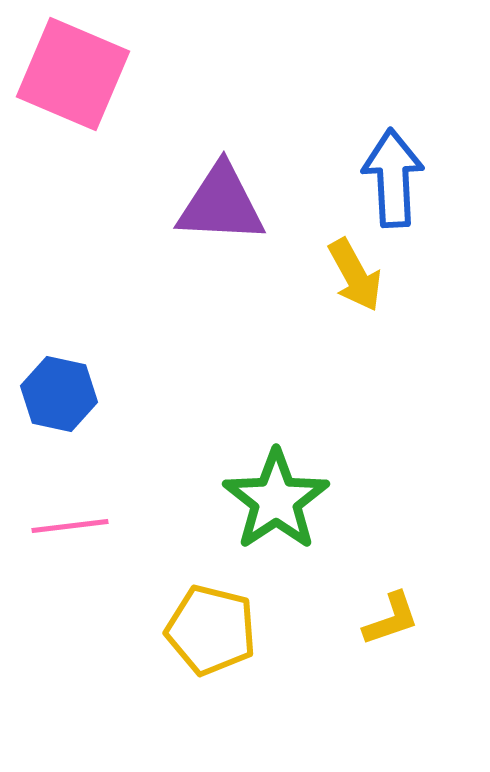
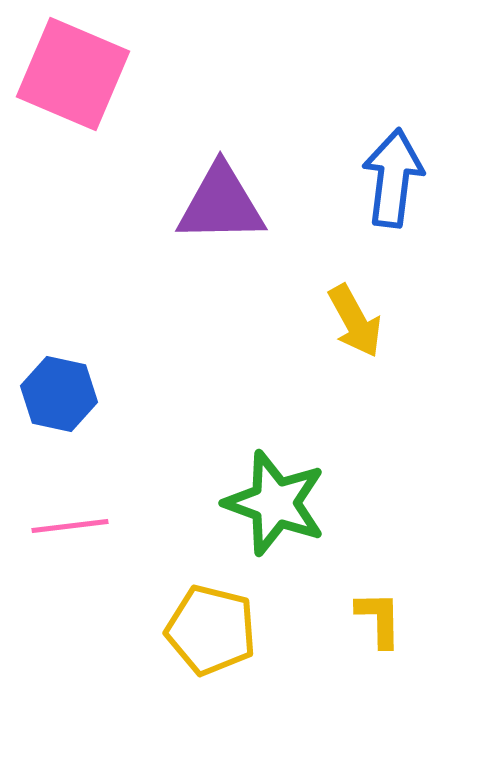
blue arrow: rotated 10 degrees clockwise
purple triangle: rotated 4 degrees counterclockwise
yellow arrow: moved 46 px down
green star: moved 1 px left, 3 px down; rotated 18 degrees counterclockwise
yellow L-shape: moved 12 px left; rotated 72 degrees counterclockwise
